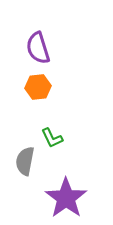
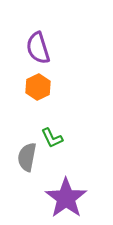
orange hexagon: rotated 20 degrees counterclockwise
gray semicircle: moved 2 px right, 4 px up
